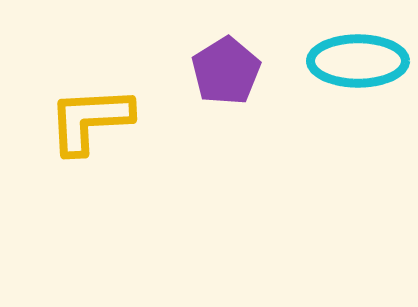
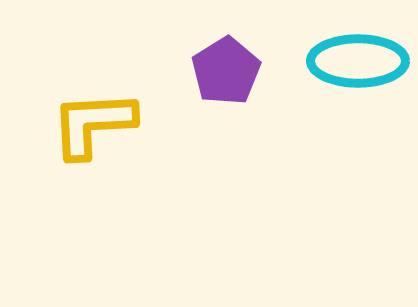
yellow L-shape: moved 3 px right, 4 px down
